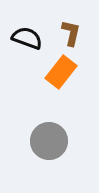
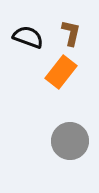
black semicircle: moved 1 px right, 1 px up
gray circle: moved 21 px right
